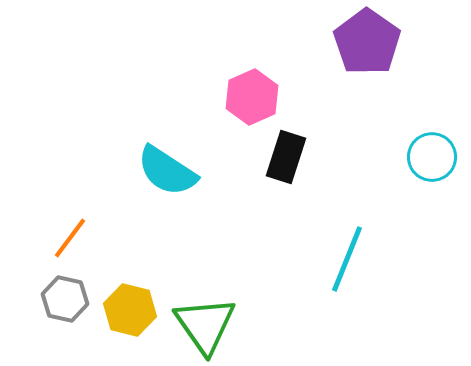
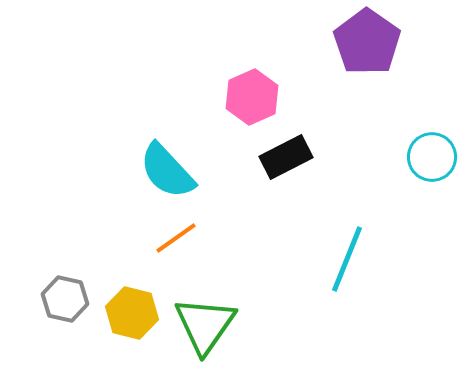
black rectangle: rotated 45 degrees clockwise
cyan semicircle: rotated 14 degrees clockwise
orange line: moved 106 px right; rotated 18 degrees clockwise
yellow hexagon: moved 2 px right, 3 px down
green triangle: rotated 10 degrees clockwise
